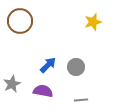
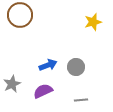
brown circle: moved 6 px up
blue arrow: rotated 24 degrees clockwise
purple semicircle: rotated 36 degrees counterclockwise
